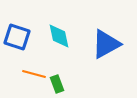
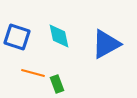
orange line: moved 1 px left, 1 px up
